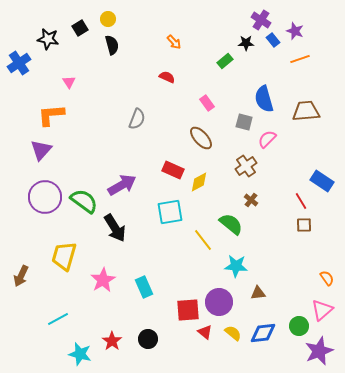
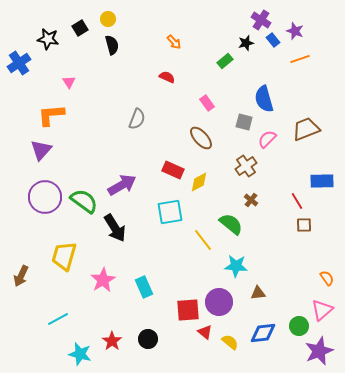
black star at (246, 43): rotated 14 degrees counterclockwise
brown trapezoid at (306, 111): moved 18 px down; rotated 16 degrees counterclockwise
blue rectangle at (322, 181): rotated 35 degrees counterclockwise
red line at (301, 201): moved 4 px left
yellow semicircle at (233, 333): moved 3 px left, 9 px down
